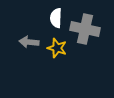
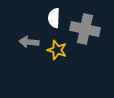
white semicircle: moved 2 px left
yellow star: moved 2 px down
